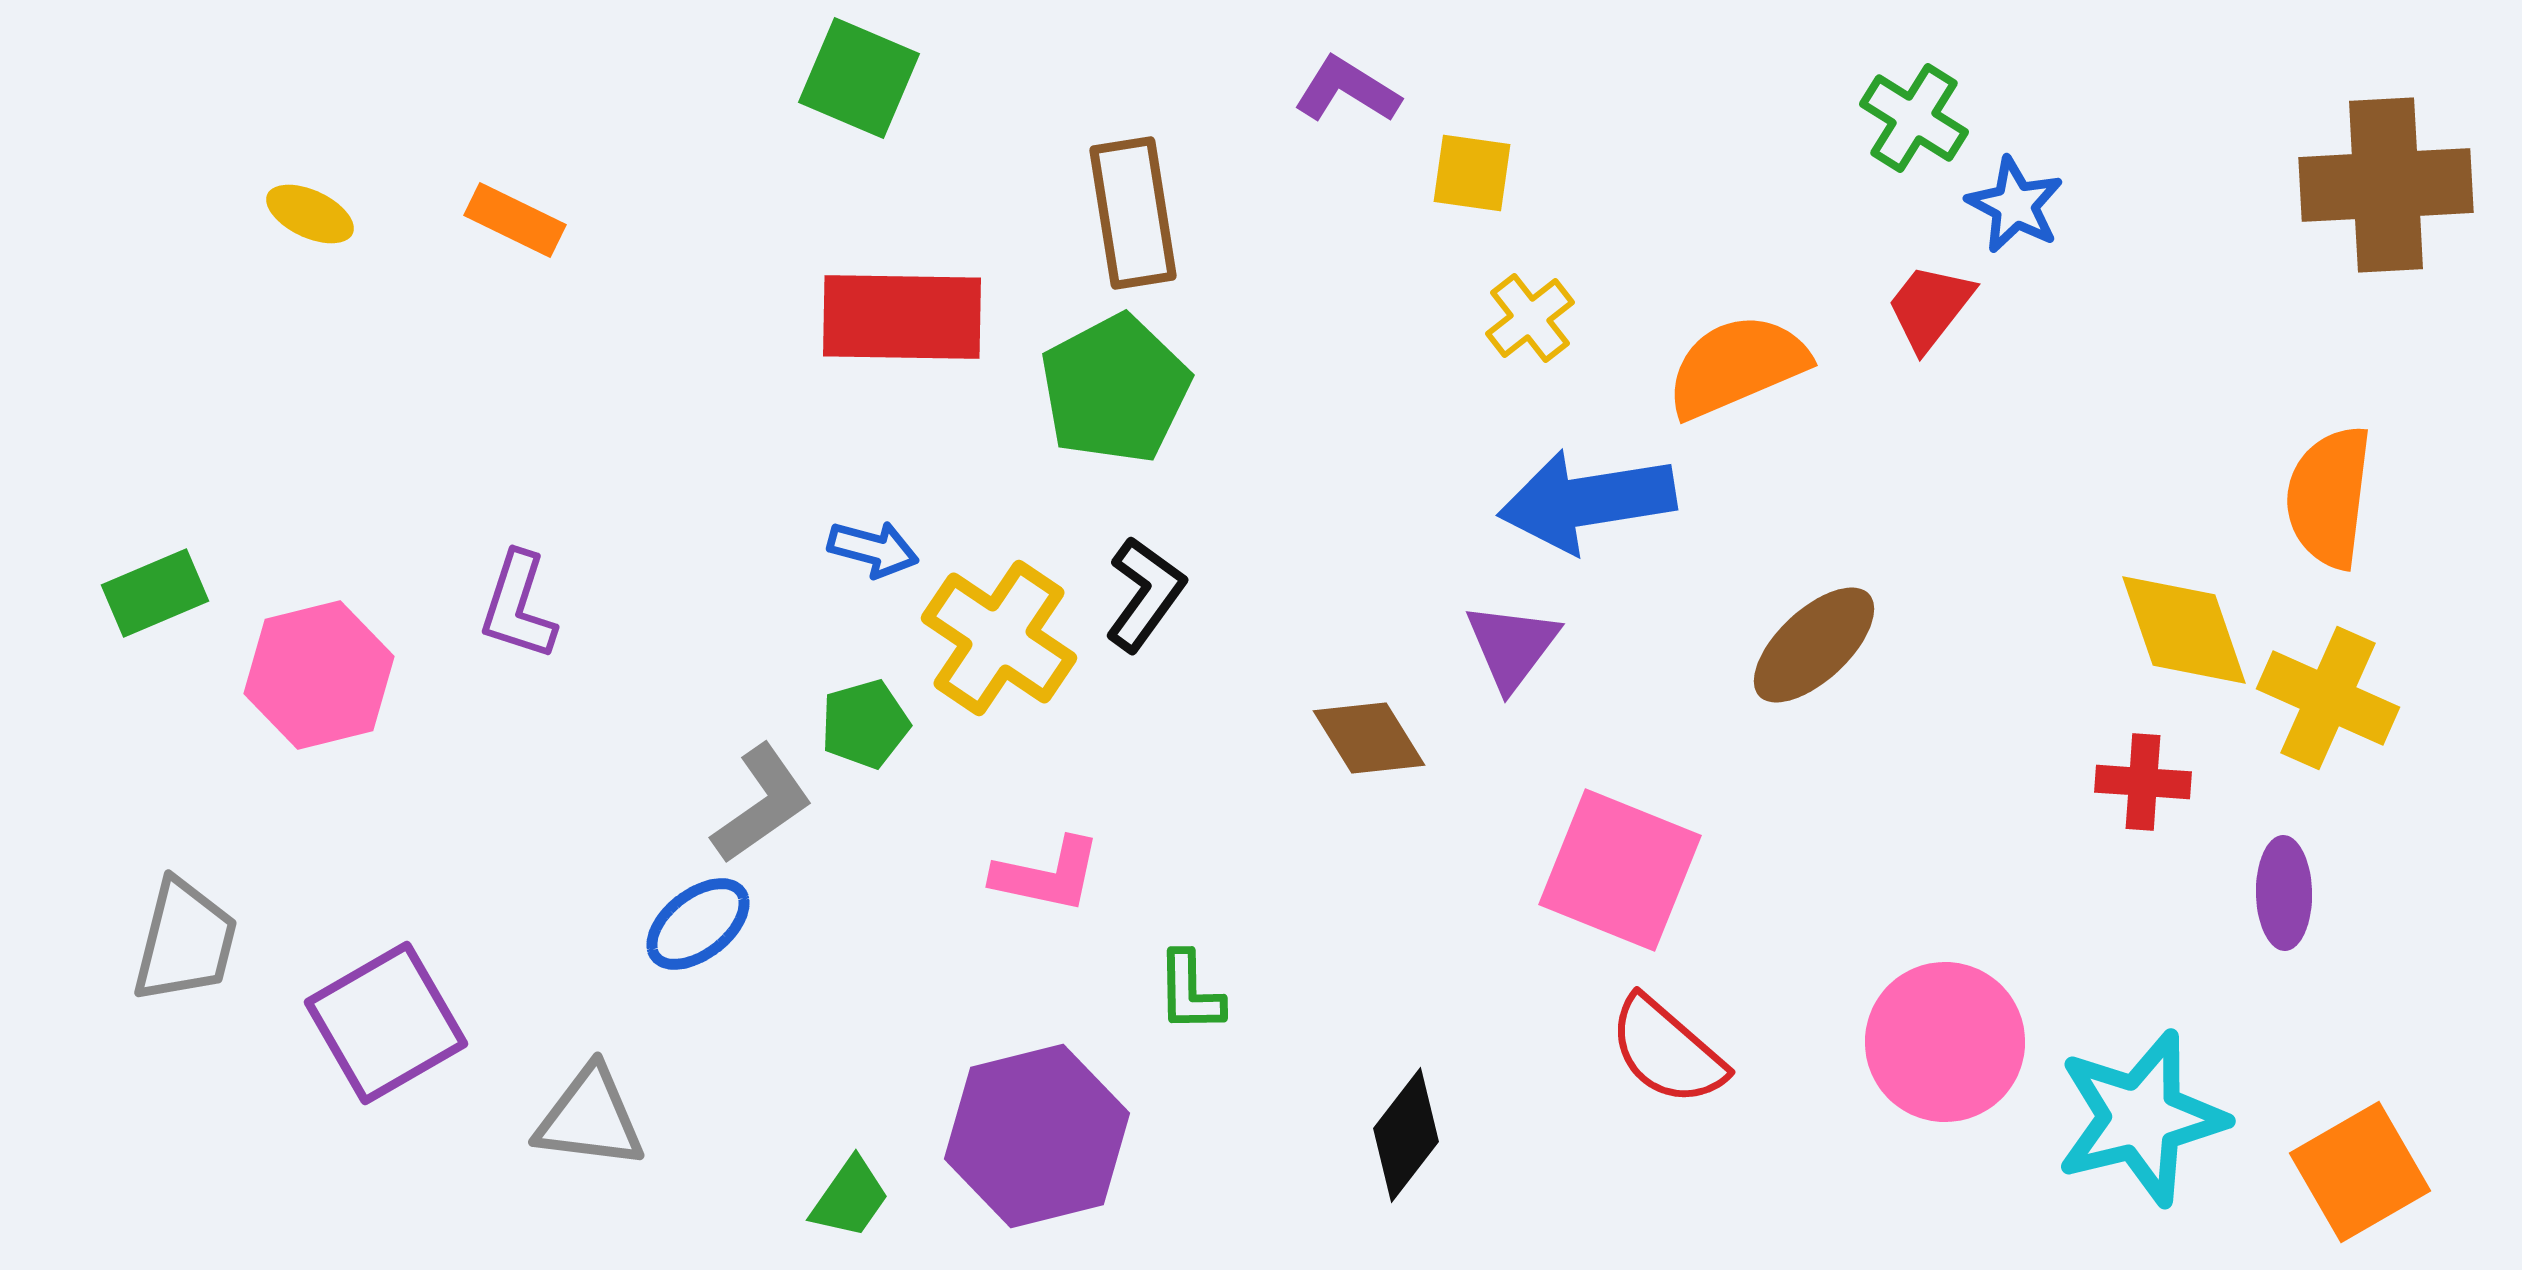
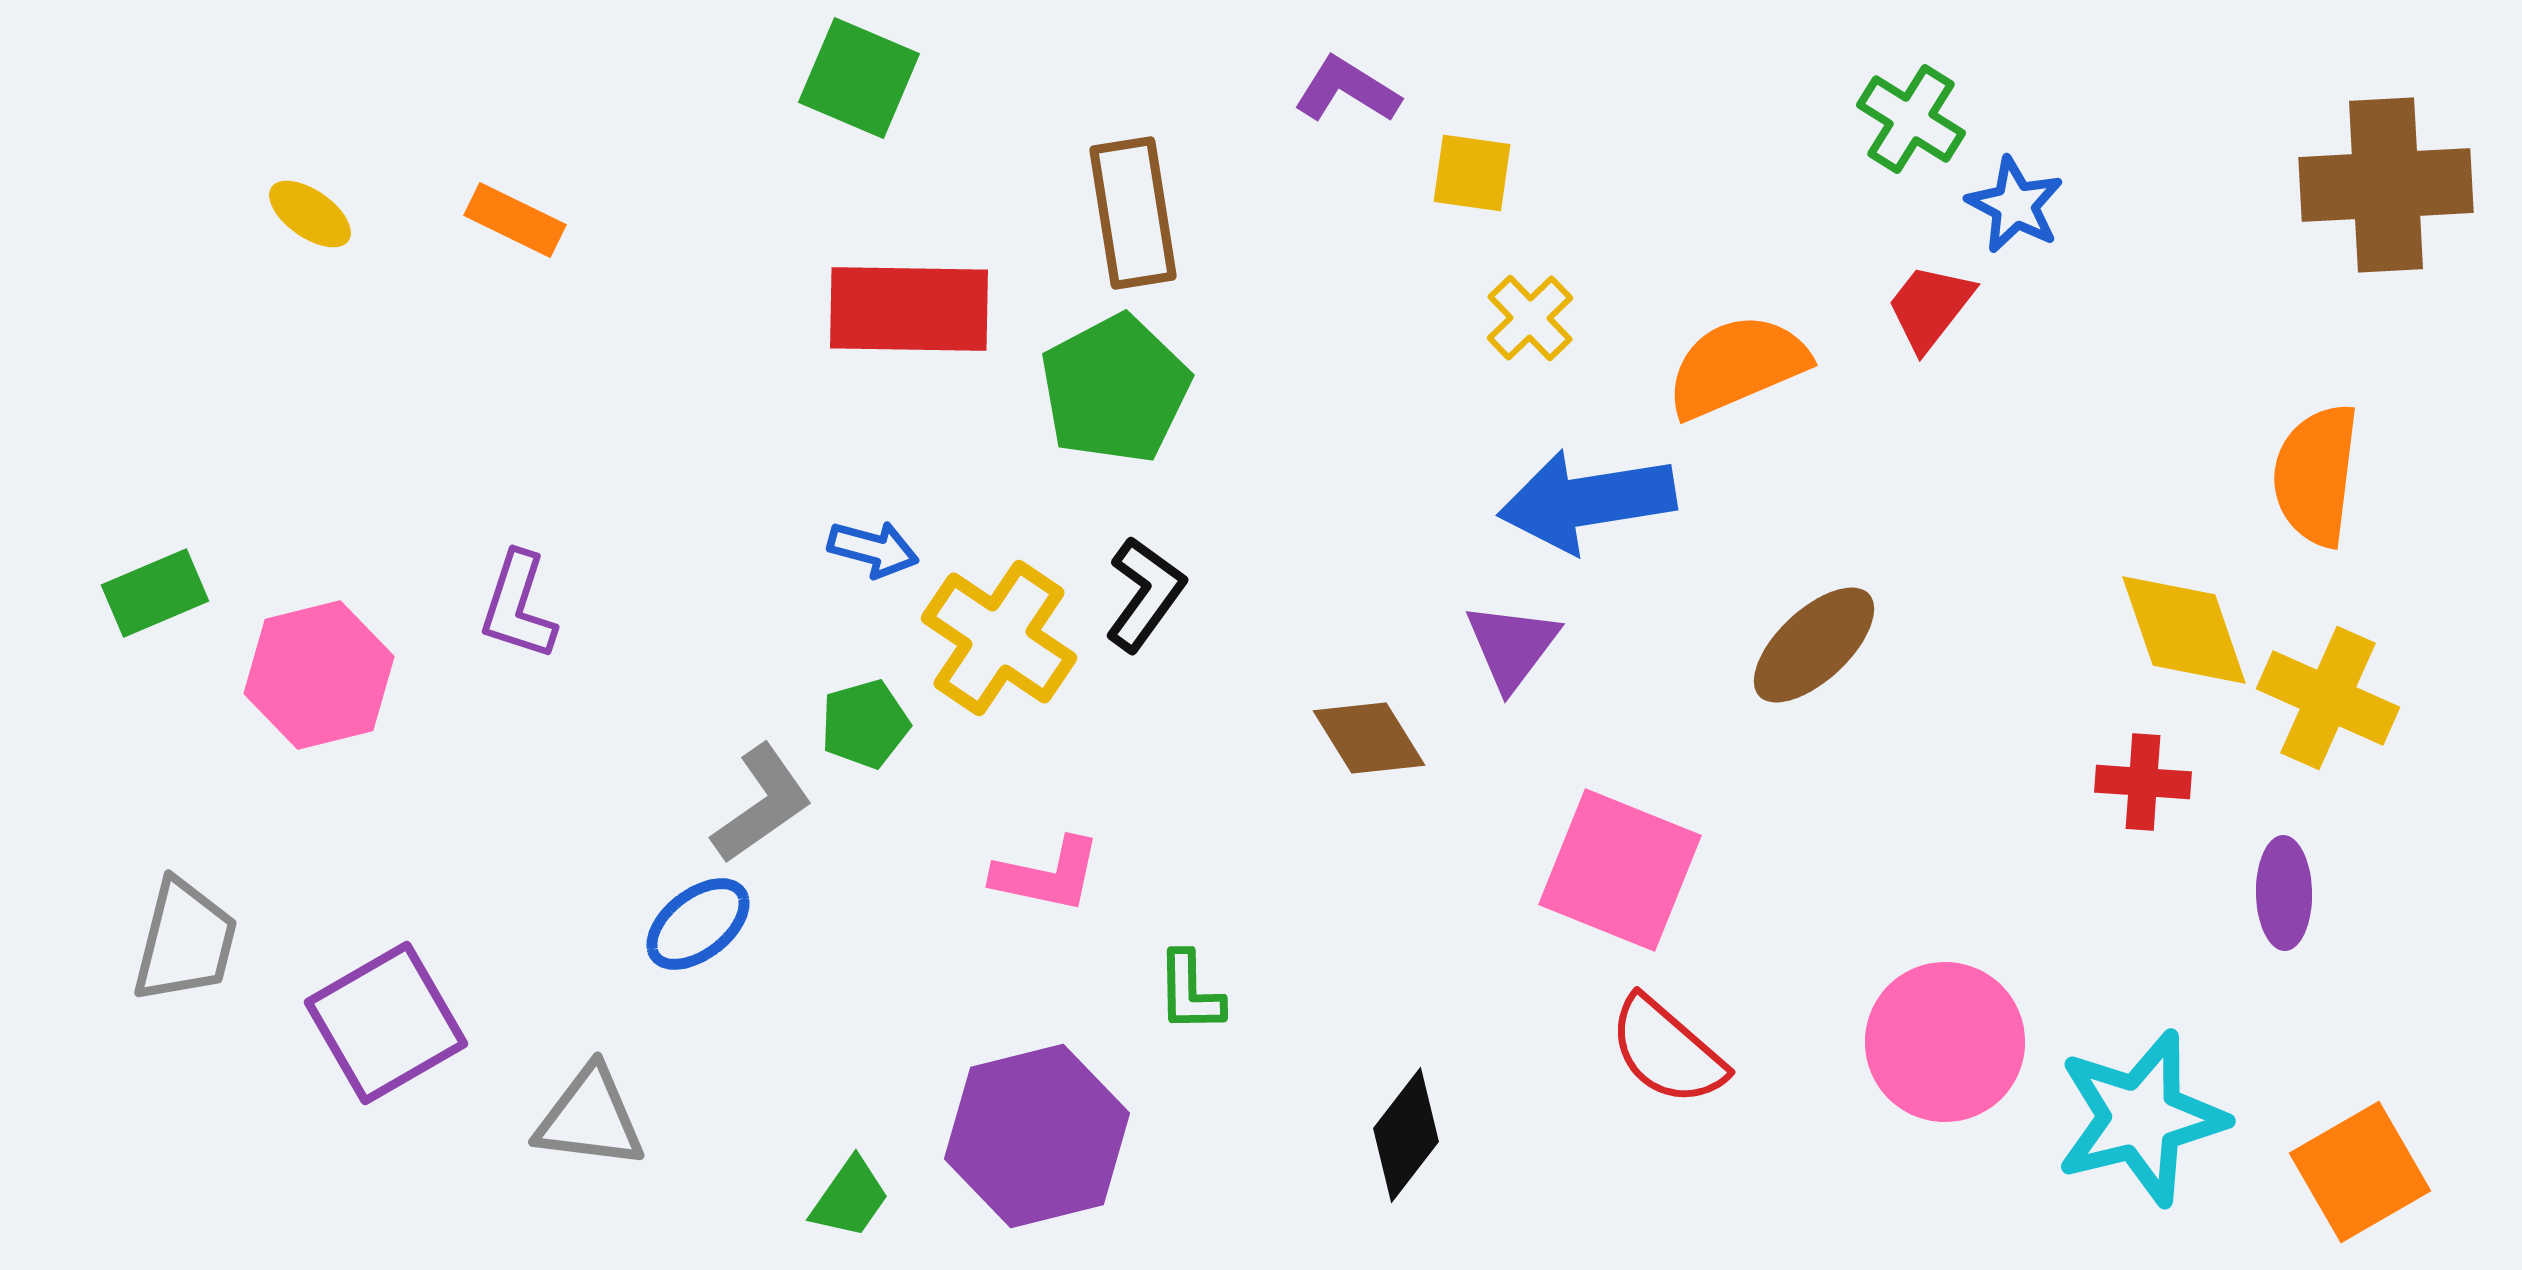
green cross at (1914, 118): moved 3 px left, 1 px down
yellow ellipse at (310, 214): rotated 10 degrees clockwise
red rectangle at (902, 317): moved 7 px right, 8 px up
yellow cross at (1530, 318): rotated 6 degrees counterclockwise
orange semicircle at (2329, 497): moved 13 px left, 22 px up
